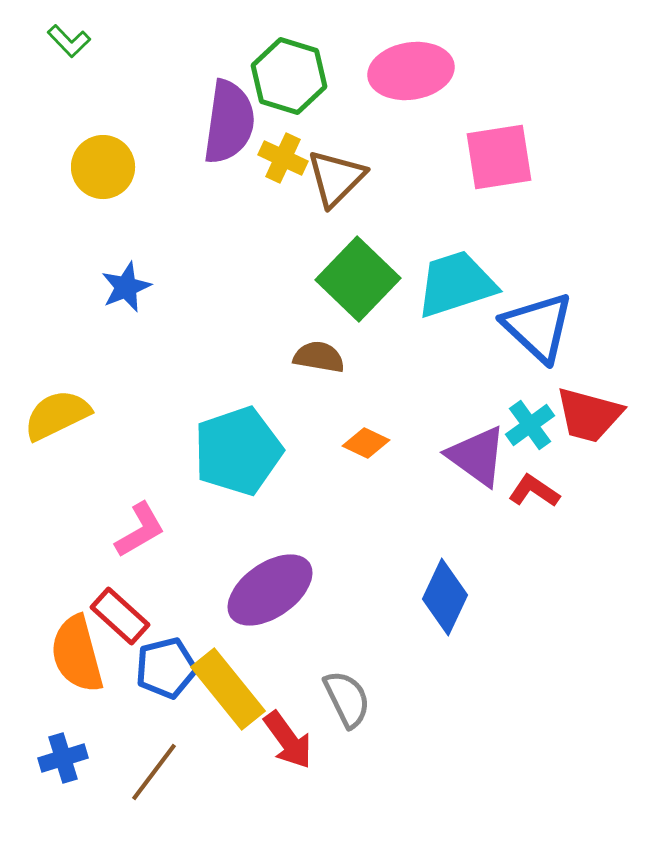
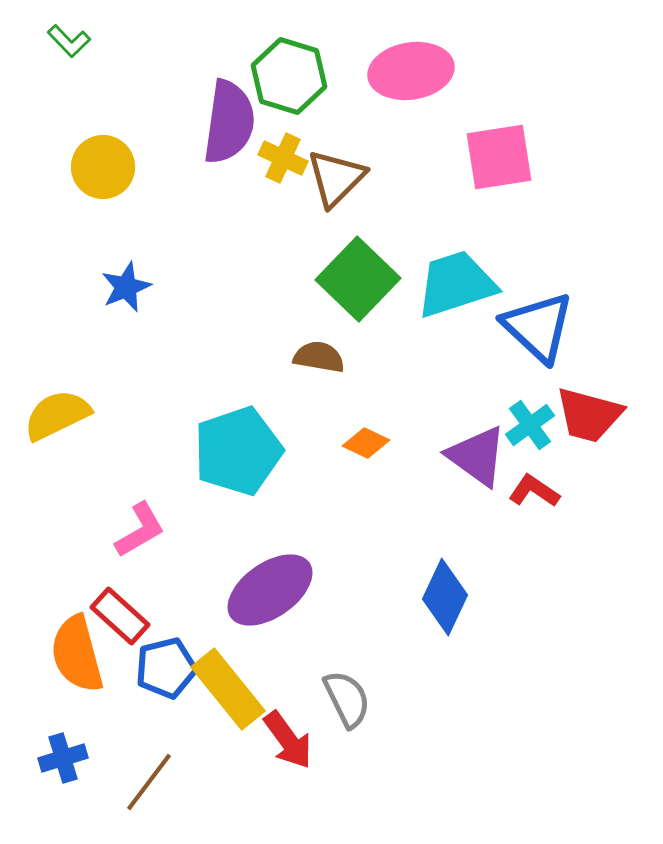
brown line: moved 5 px left, 10 px down
